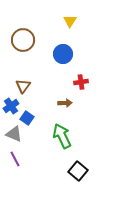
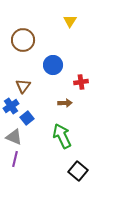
blue circle: moved 10 px left, 11 px down
blue square: rotated 16 degrees clockwise
gray triangle: moved 3 px down
purple line: rotated 42 degrees clockwise
